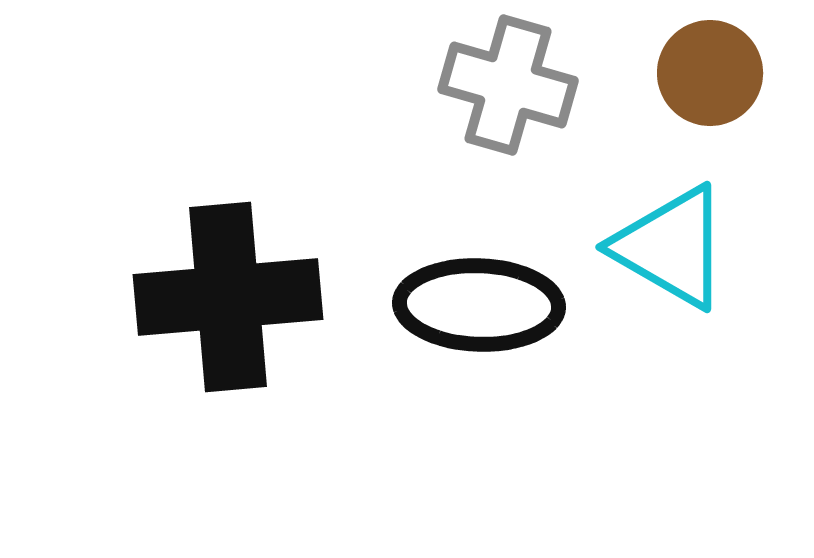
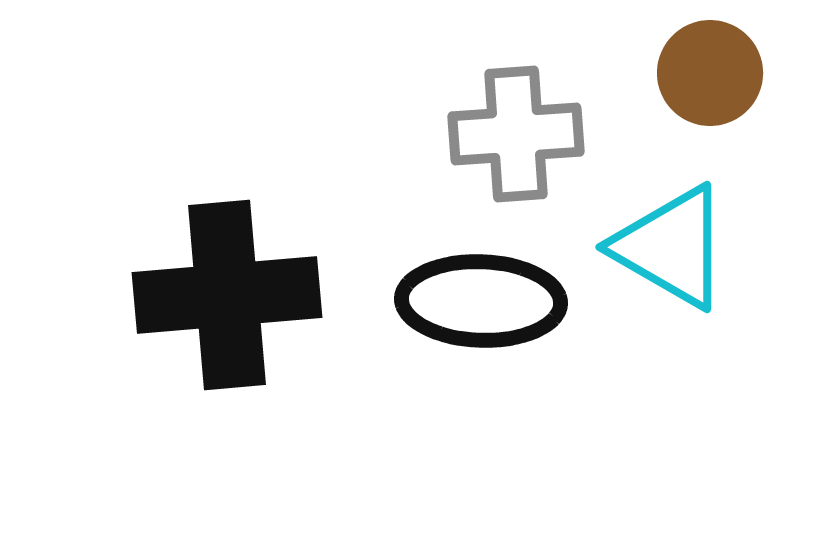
gray cross: moved 8 px right, 49 px down; rotated 20 degrees counterclockwise
black cross: moved 1 px left, 2 px up
black ellipse: moved 2 px right, 4 px up
